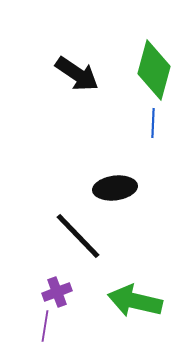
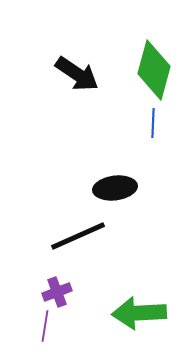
black line: rotated 70 degrees counterclockwise
green arrow: moved 4 px right, 12 px down; rotated 16 degrees counterclockwise
